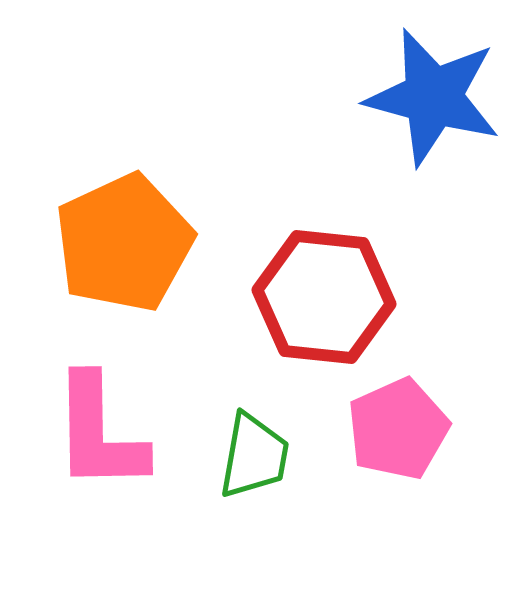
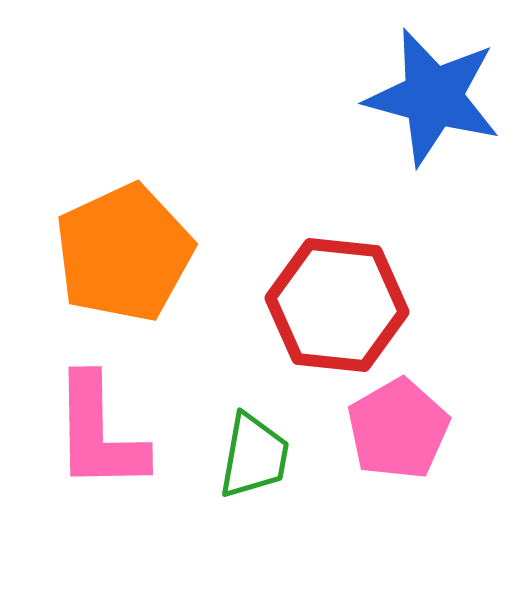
orange pentagon: moved 10 px down
red hexagon: moved 13 px right, 8 px down
pink pentagon: rotated 6 degrees counterclockwise
